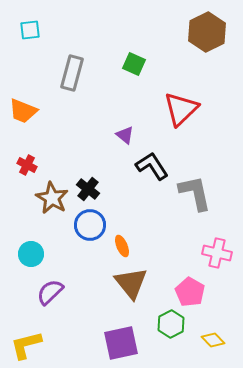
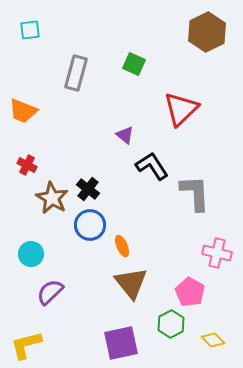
gray rectangle: moved 4 px right
gray L-shape: rotated 9 degrees clockwise
